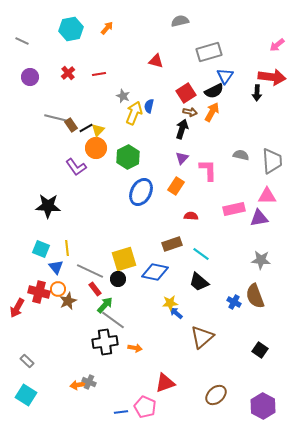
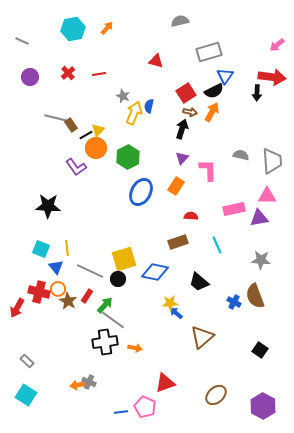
cyan hexagon at (71, 29): moved 2 px right
black line at (86, 128): moved 7 px down
brown rectangle at (172, 244): moved 6 px right, 2 px up
cyan line at (201, 254): moved 16 px right, 9 px up; rotated 30 degrees clockwise
red rectangle at (95, 289): moved 8 px left, 7 px down; rotated 72 degrees clockwise
brown star at (68, 301): rotated 18 degrees counterclockwise
